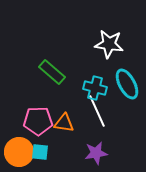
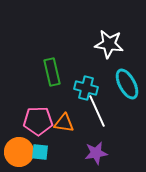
green rectangle: rotated 36 degrees clockwise
cyan cross: moved 9 px left
